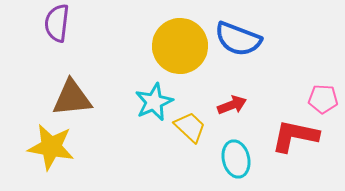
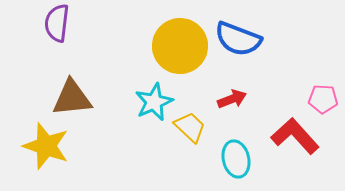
red arrow: moved 6 px up
red L-shape: rotated 36 degrees clockwise
yellow star: moved 5 px left, 1 px up; rotated 9 degrees clockwise
